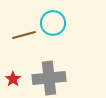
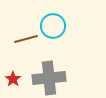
cyan circle: moved 3 px down
brown line: moved 2 px right, 4 px down
